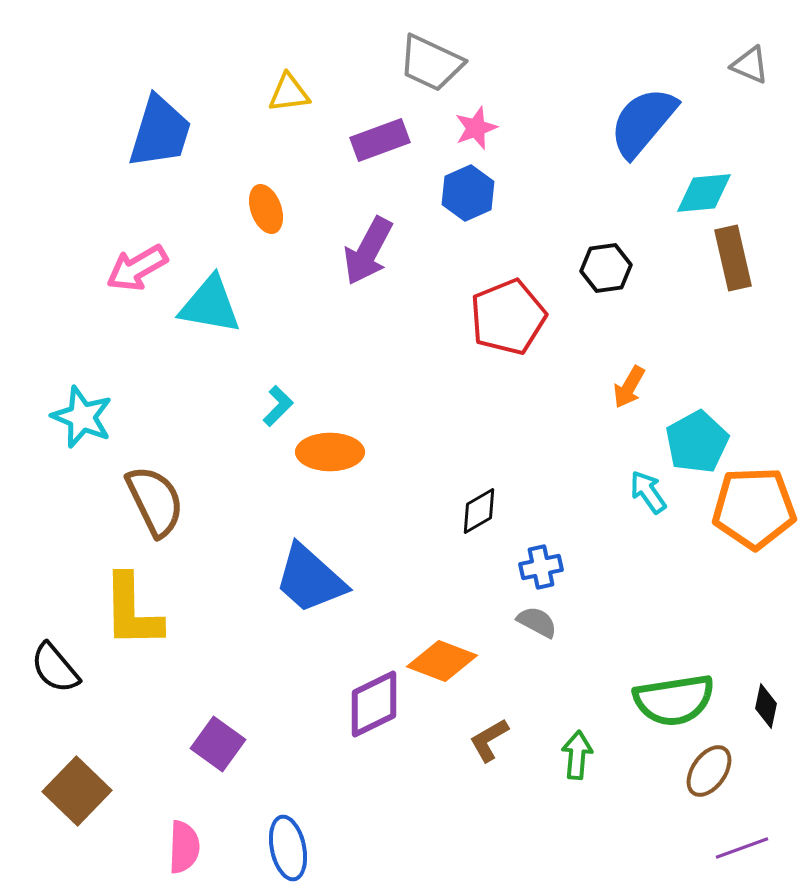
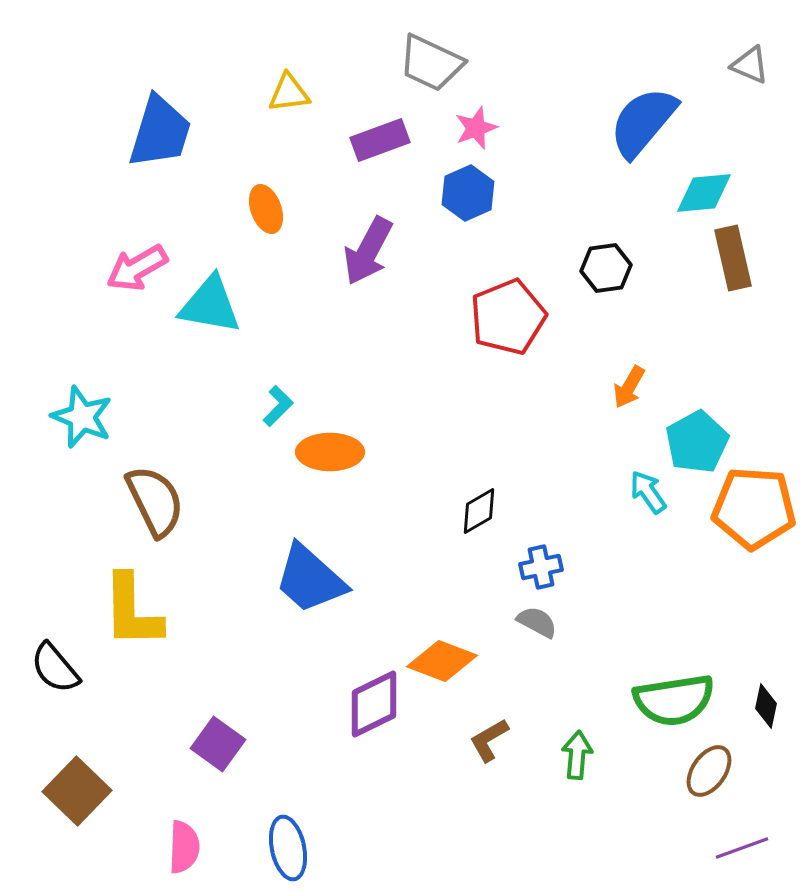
orange pentagon at (754, 508): rotated 6 degrees clockwise
